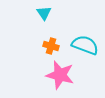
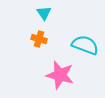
orange cross: moved 12 px left, 7 px up
